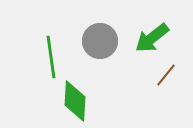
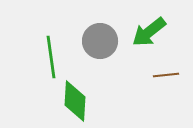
green arrow: moved 3 px left, 6 px up
brown line: rotated 45 degrees clockwise
